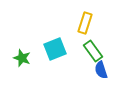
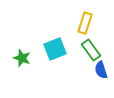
green rectangle: moved 2 px left, 1 px up
